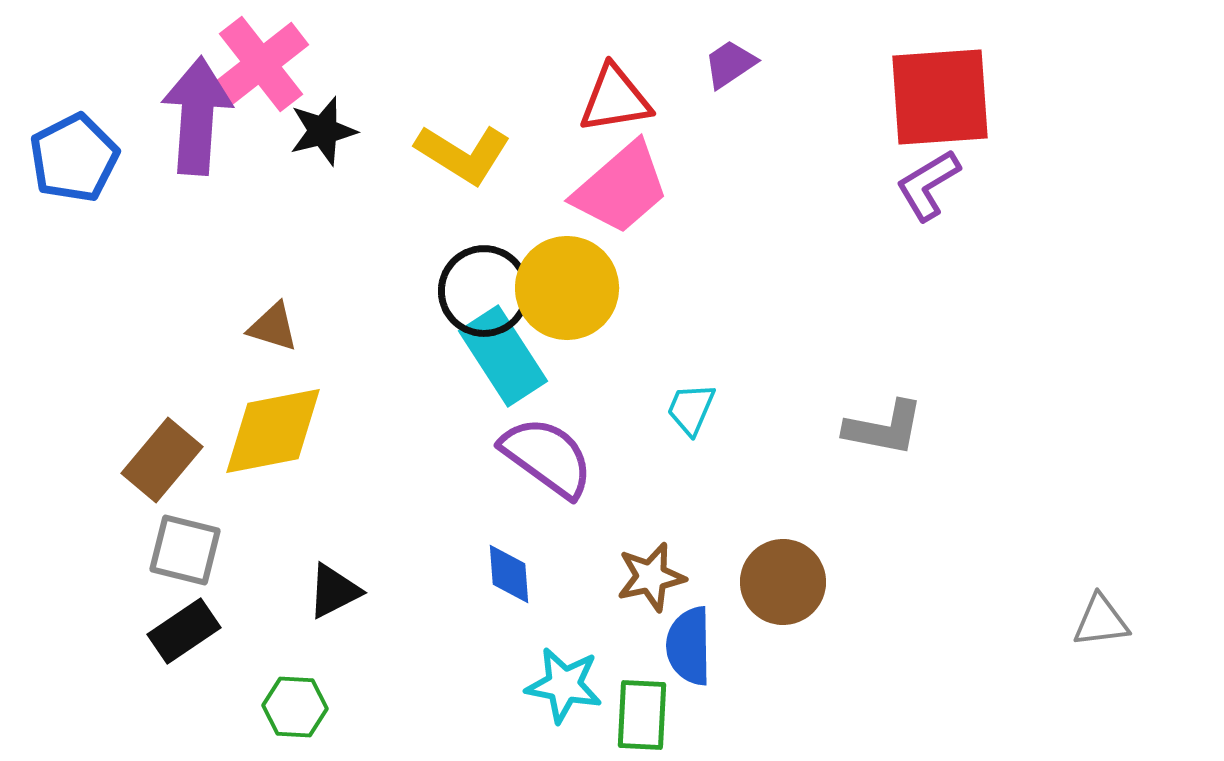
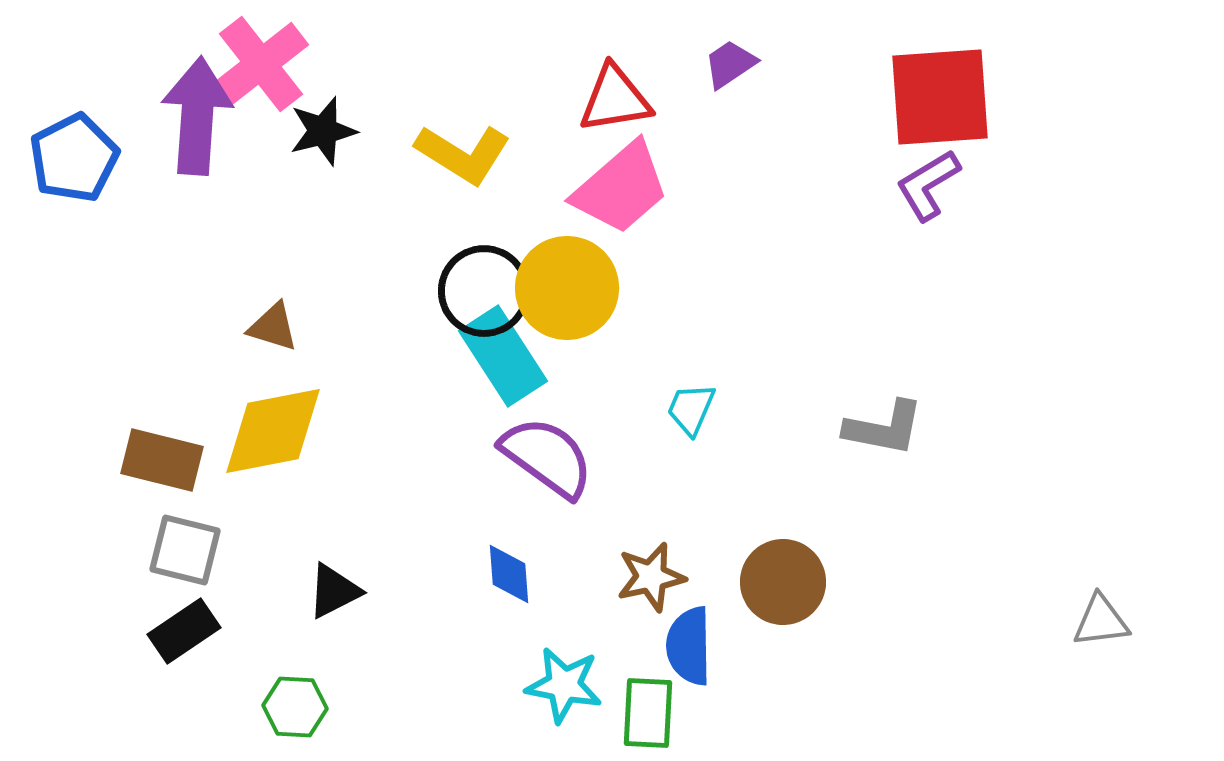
brown rectangle: rotated 64 degrees clockwise
green rectangle: moved 6 px right, 2 px up
